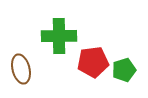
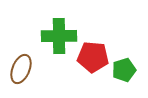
red pentagon: moved 5 px up; rotated 12 degrees clockwise
brown ellipse: rotated 36 degrees clockwise
